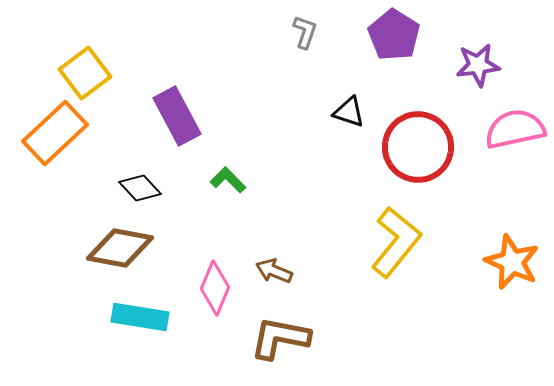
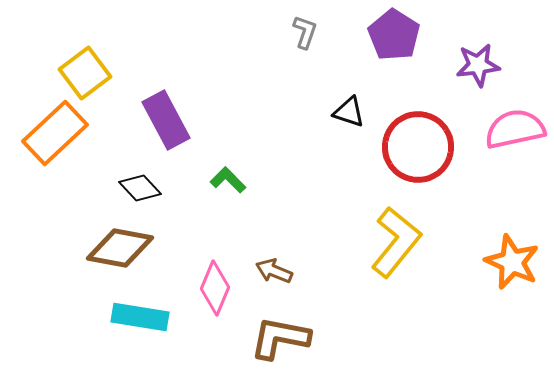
purple rectangle: moved 11 px left, 4 px down
